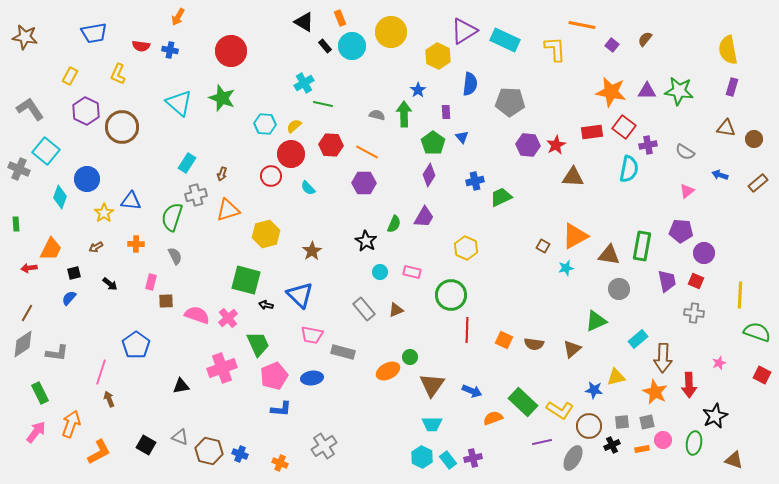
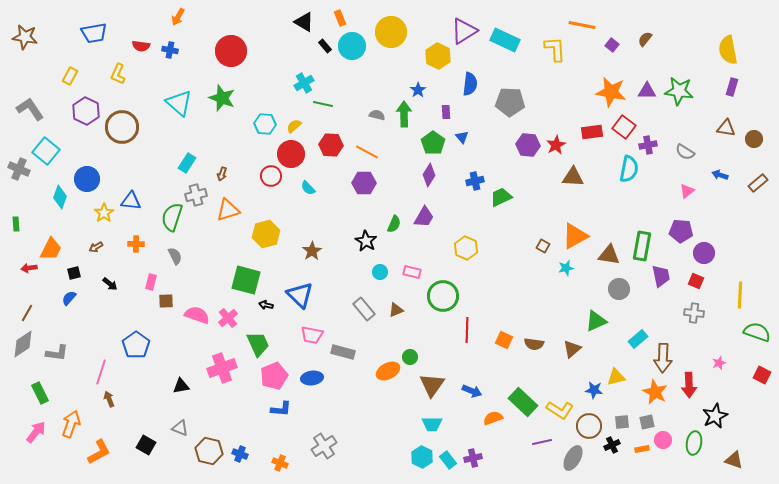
purple trapezoid at (667, 281): moved 6 px left, 5 px up
green circle at (451, 295): moved 8 px left, 1 px down
gray triangle at (180, 437): moved 9 px up
